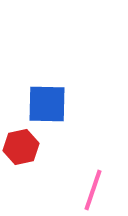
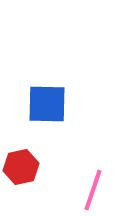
red hexagon: moved 20 px down
